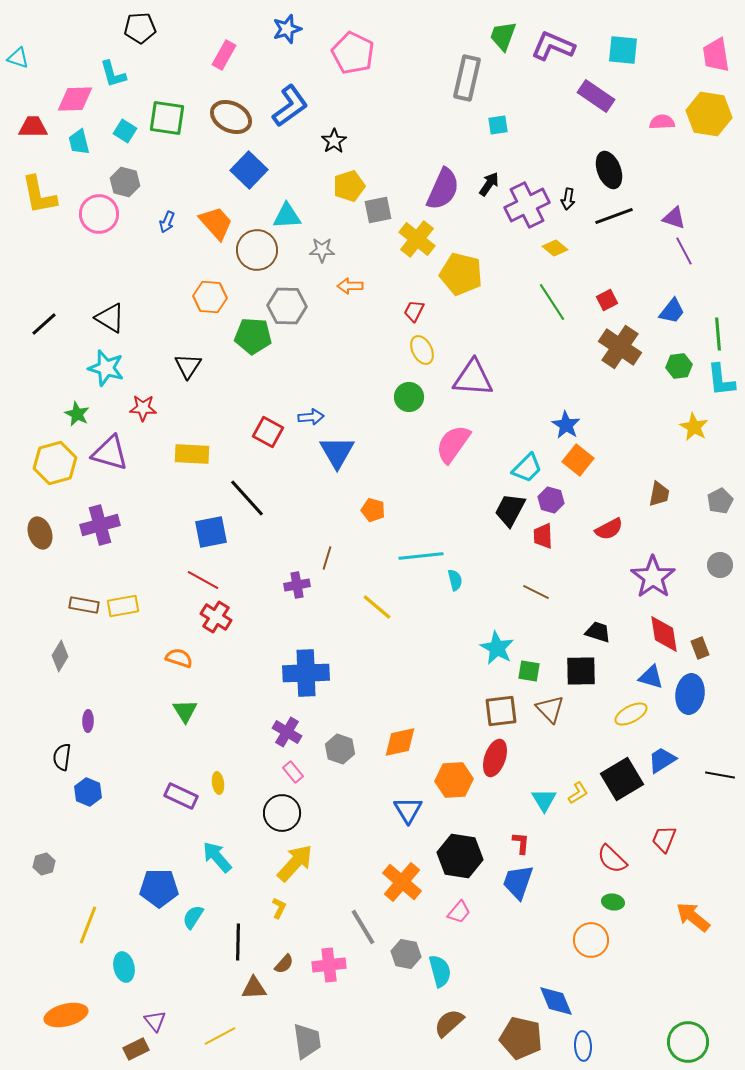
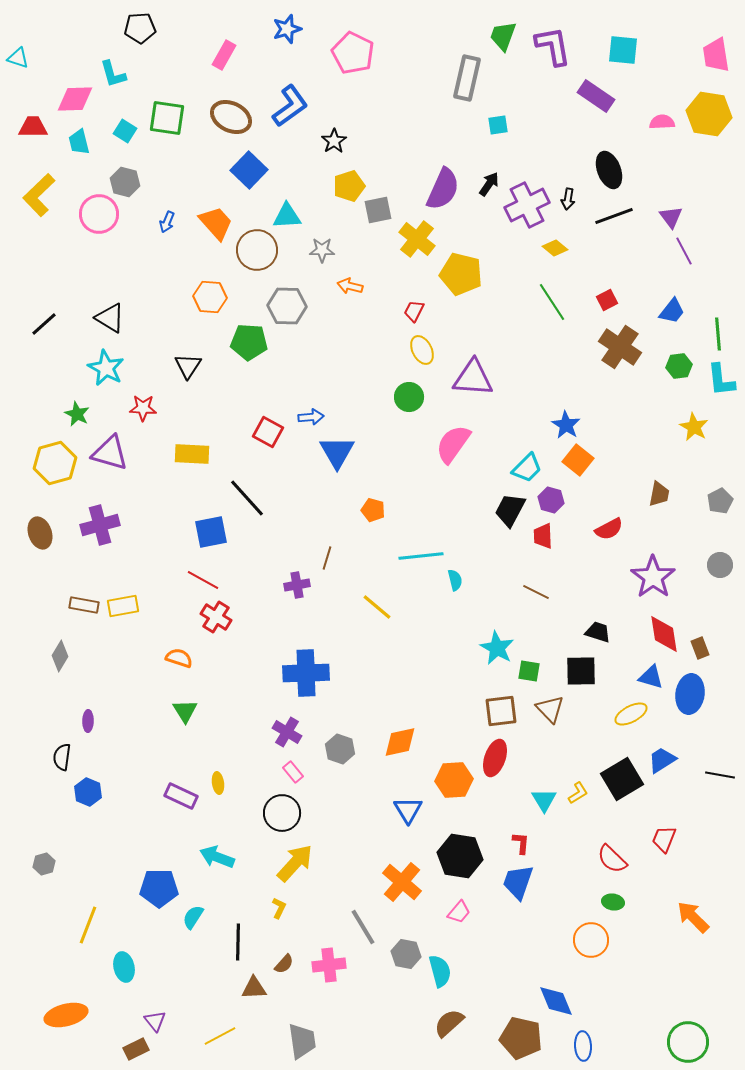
purple L-shape at (553, 46): rotated 57 degrees clockwise
yellow L-shape at (39, 195): rotated 57 degrees clockwise
purple triangle at (674, 218): moved 3 px left, 1 px up; rotated 35 degrees clockwise
orange arrow at (350, 286): rotated 15 degrees clockwise
green pentagon at (253, 336): moved 4 px left, 6 px down
cyan star at (106, 368): rotated 12 degrees clockwise
cyan arrow at (217, 857): rotated 28 degrees counterclockwise
orange arrow at (693, 917): rotated 6 degrees clockwise
gray trapezoid at (307, 1041): moved 5 px left
